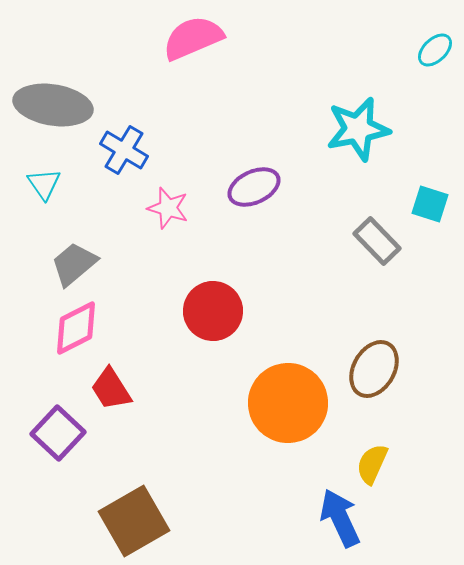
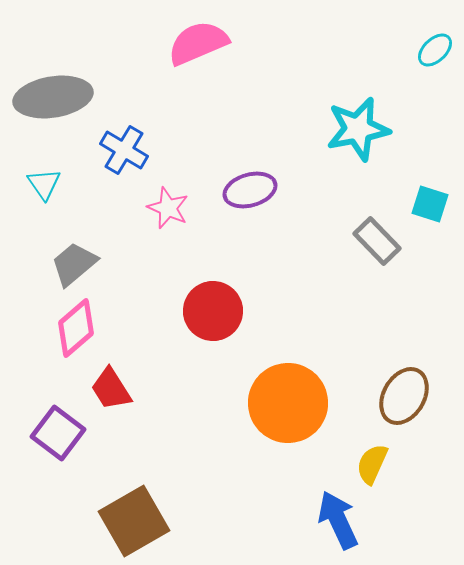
pink semicircle: moved 5 px right, 5 px down
gray ellipse: moved 8 px up; rotated 18 degrees counterclockwise
purple ellipse: moved 4 px left, 3 px down; rotated 9 degrees clockwise
pink star: rotated 6 degrees clockwise
pink diamond: rotated 14 degrees counterclockwise
brown ellipse: moved 30 px right, 27 px down
purple square: rotated 6 degrees counterclockwise
blue arrow: moved 2 px left, 2 px down
